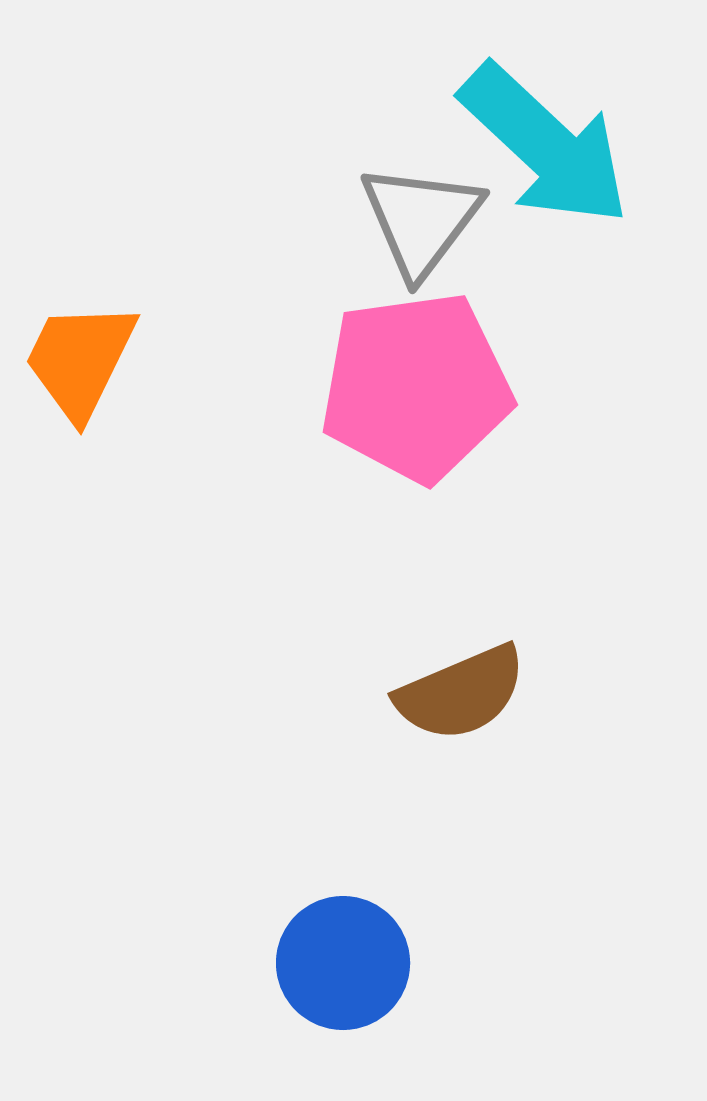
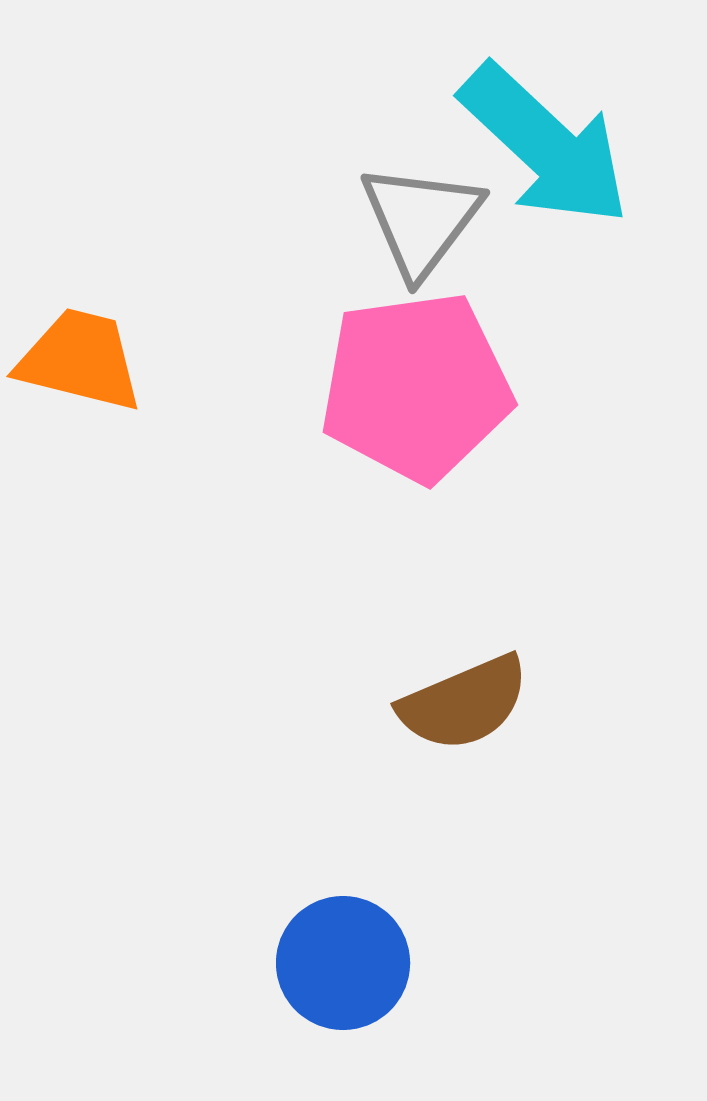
orange trapezoid: rotated 78 degrees clockwise
brown semicircle: moved 3 px right, 10 px down
